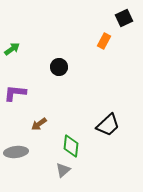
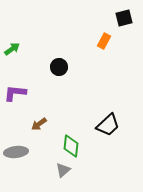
black square: rotated 12 degrees clockwise
